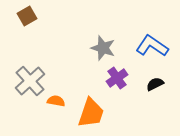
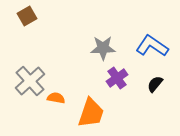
gray star: rotated 20 degrees counterclockwise
black semicircle: rotated 24 degrees counterclockwise
orange semicircle: moved 3 px up
